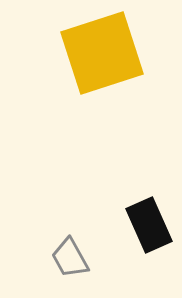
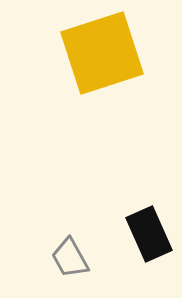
black rectangle: moved 9 px down
